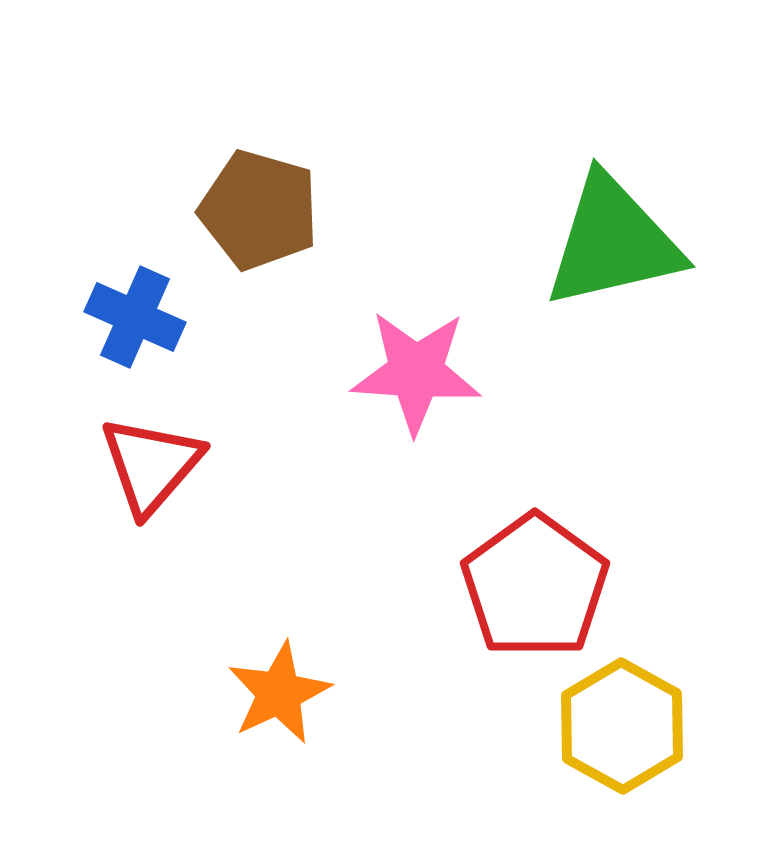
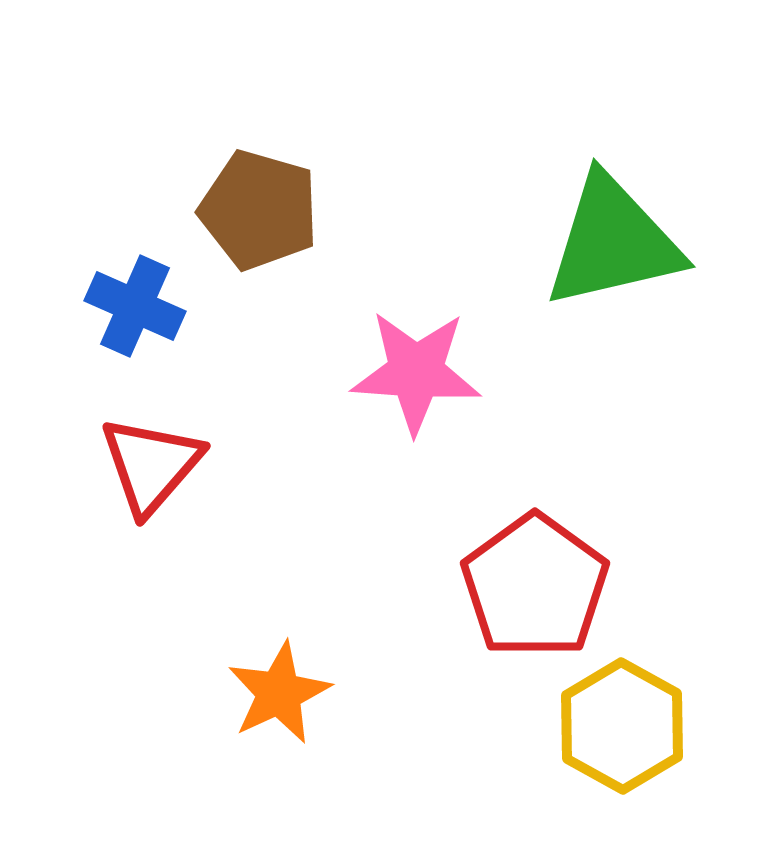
blue cross: moved 11 px up
